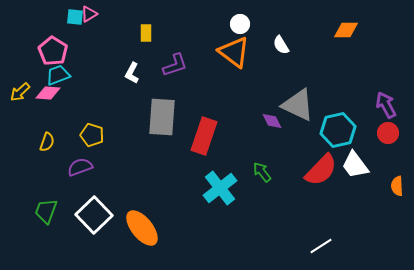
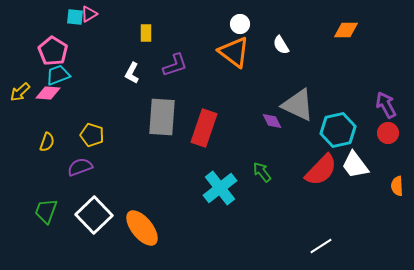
red rectangle: moved 8 px up
